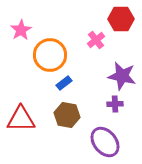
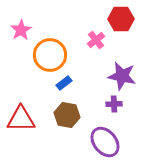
purple cross: moved 1 px left
